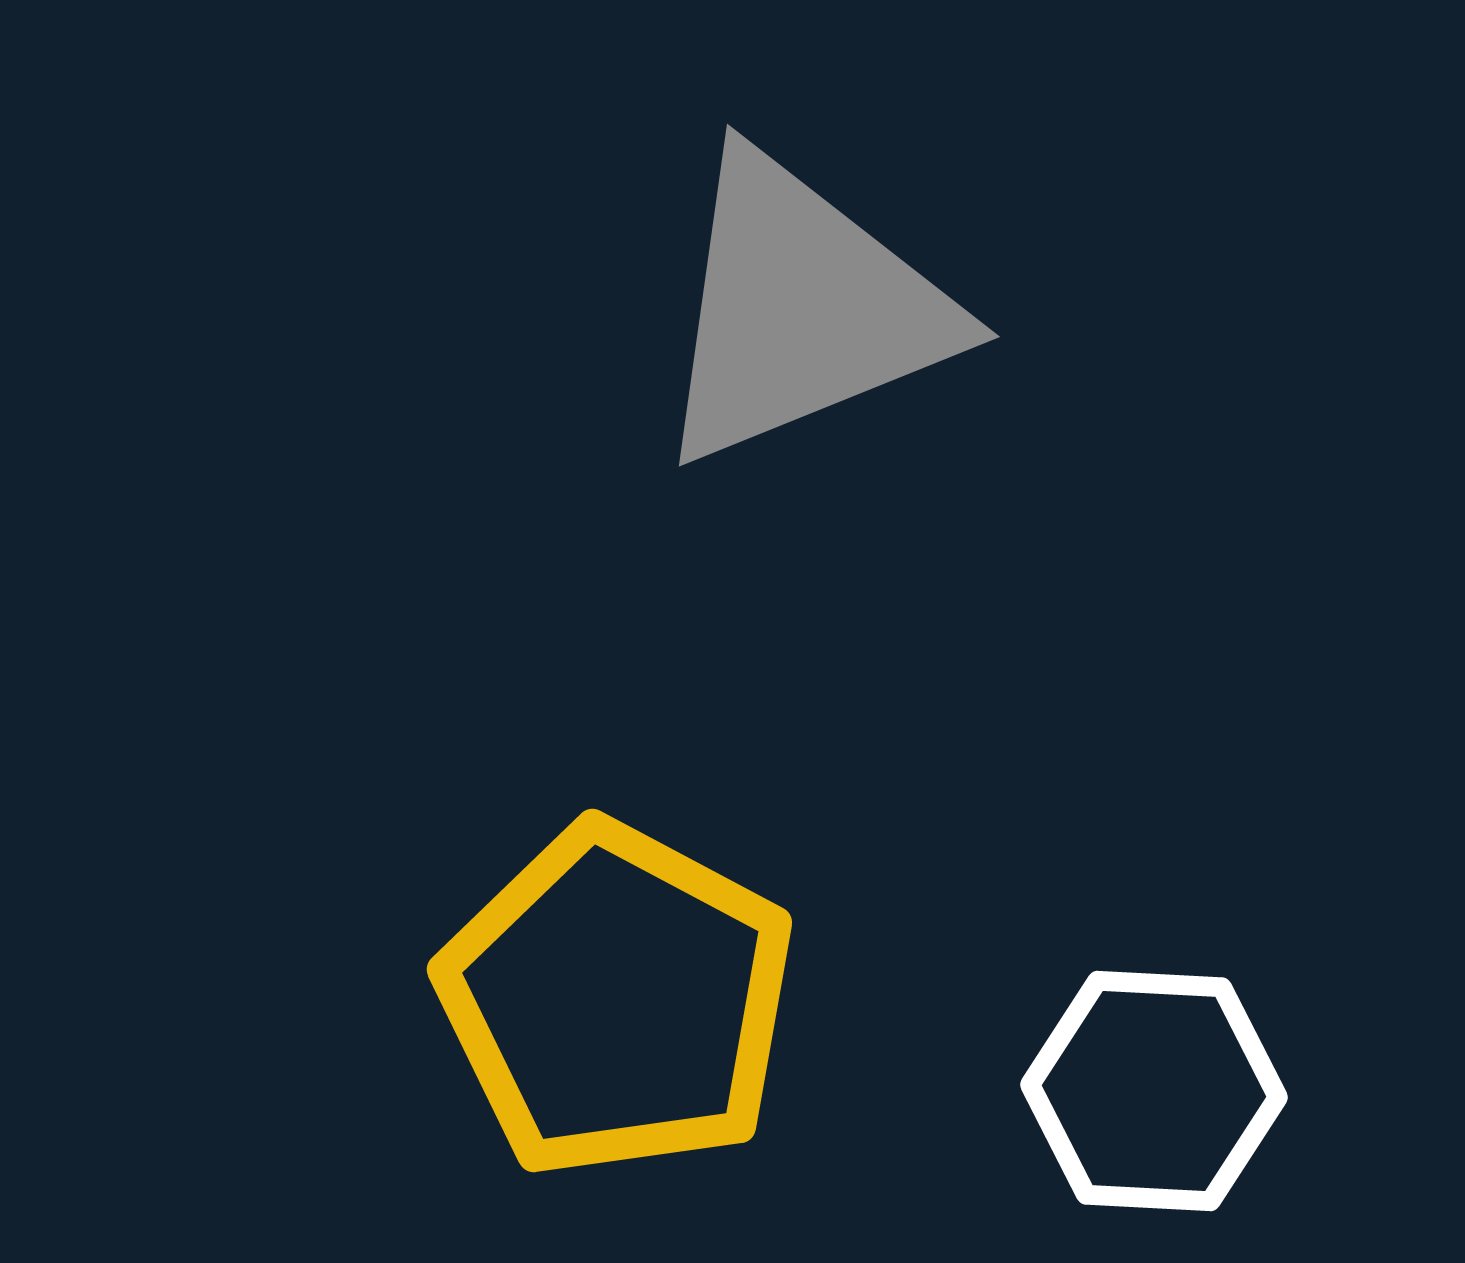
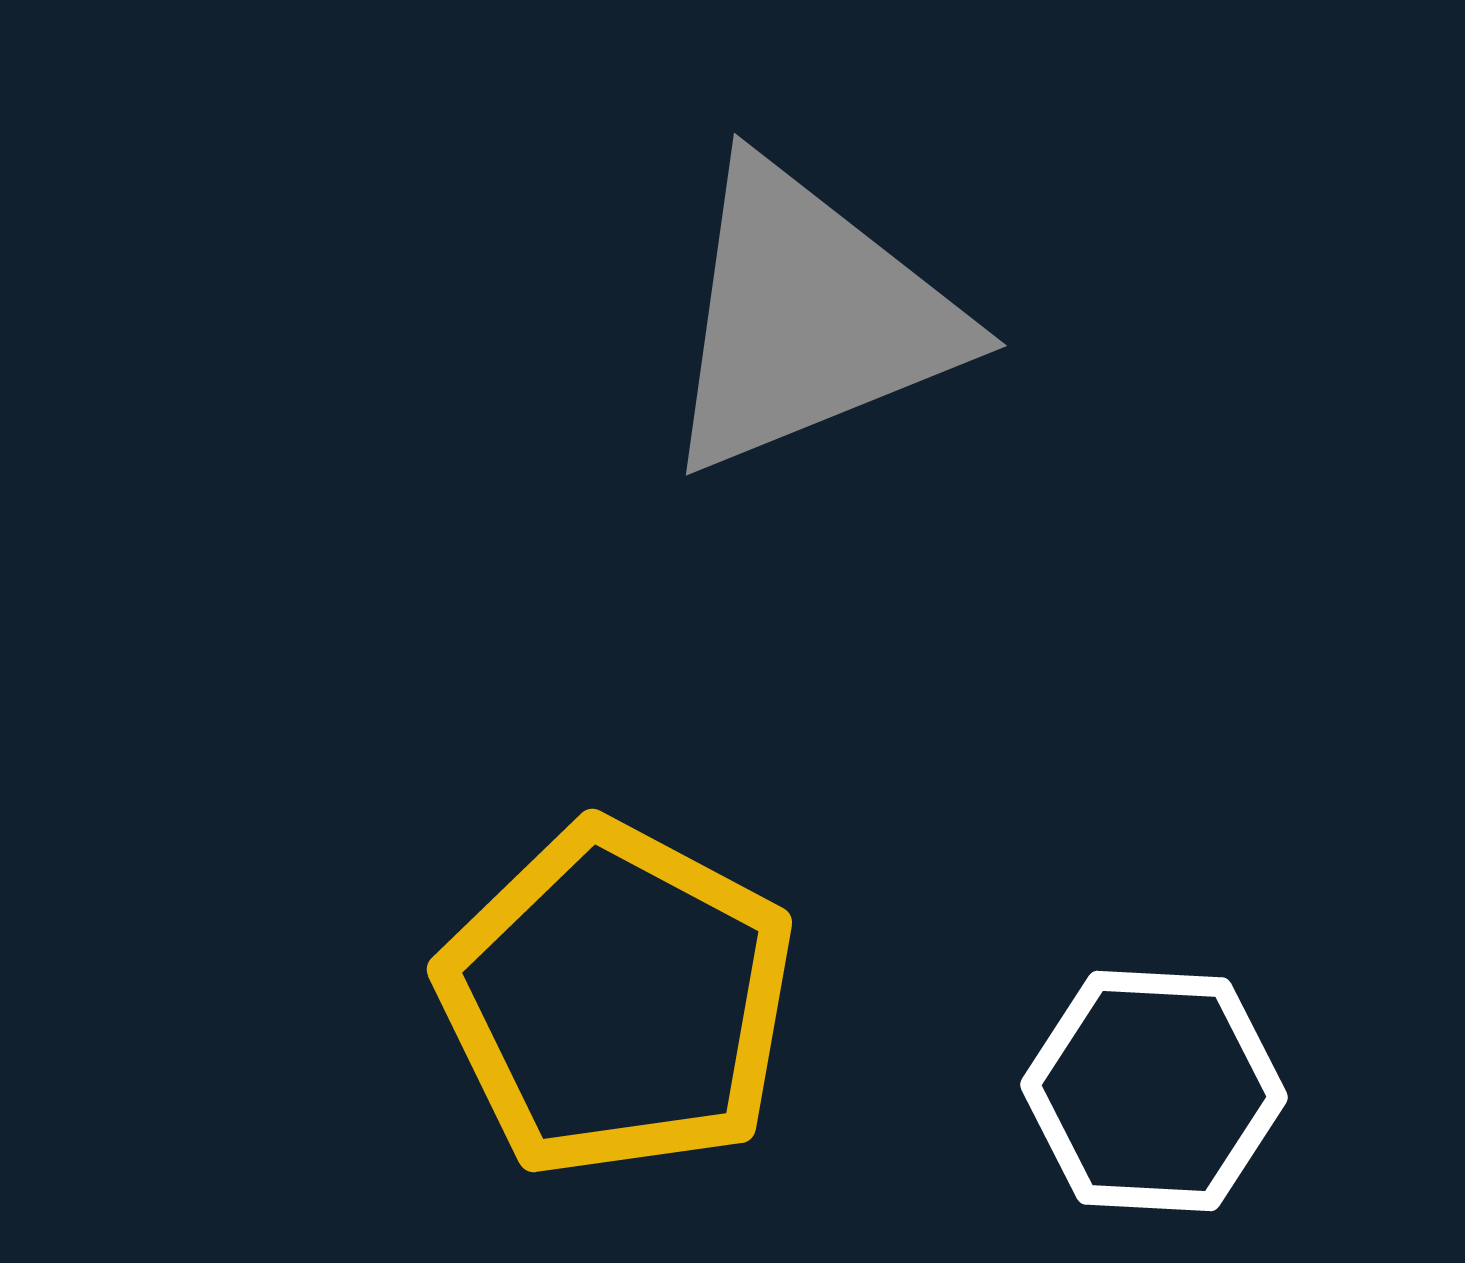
gray triangle: moved 7 px right, 9 px down
